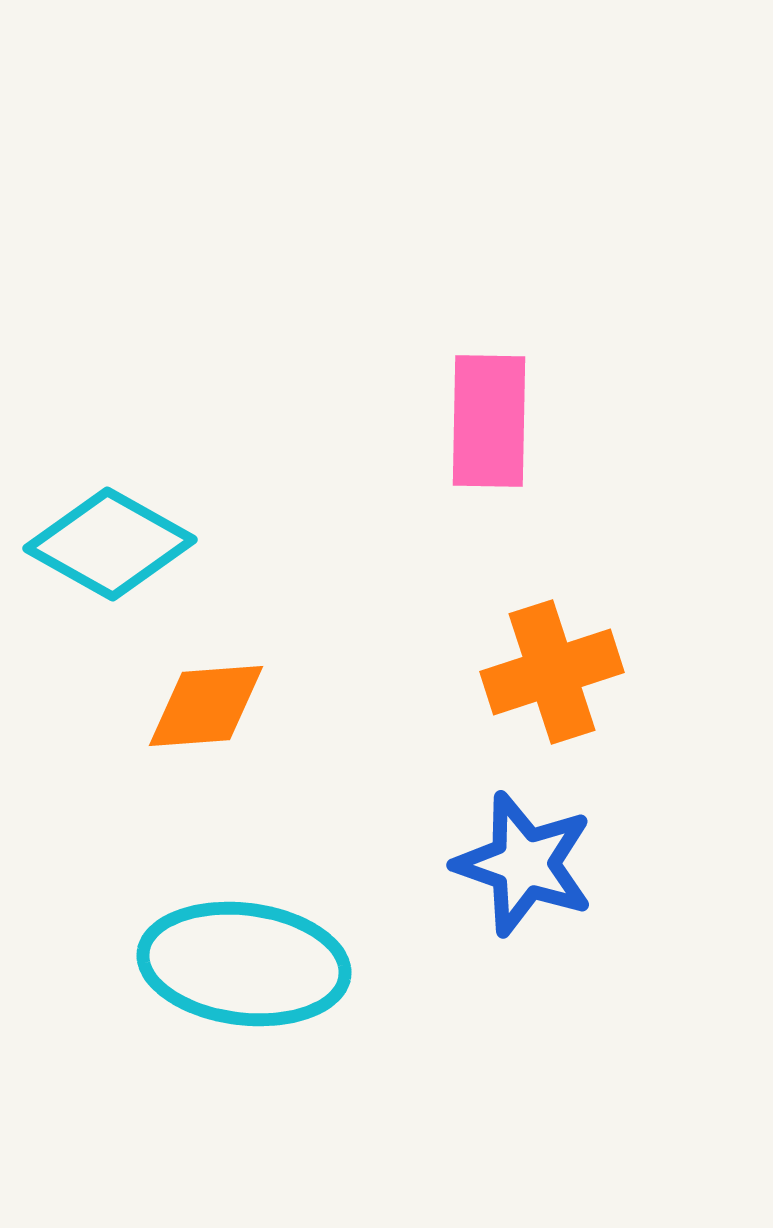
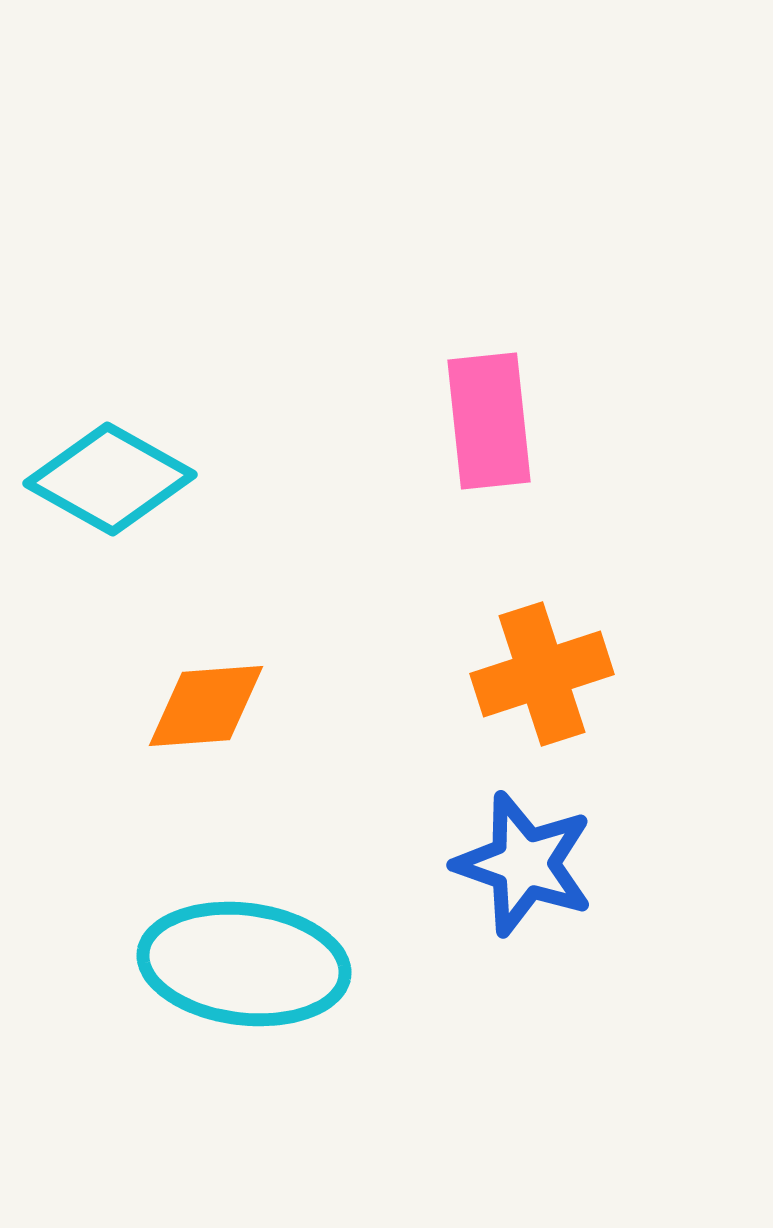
pink rectangle: rotated 7 degrees counterclockwise
cyan diamond: moved 65 px up
orange cross: moved 10 px left, 2 px down
